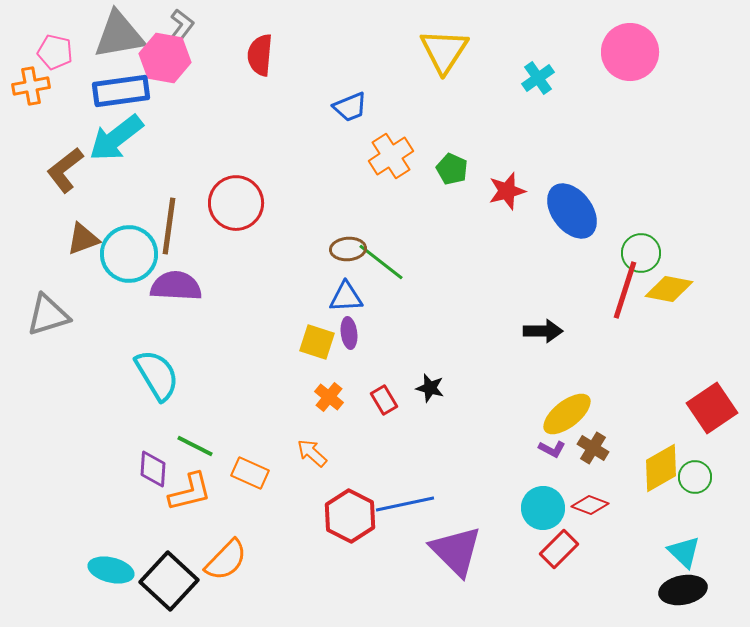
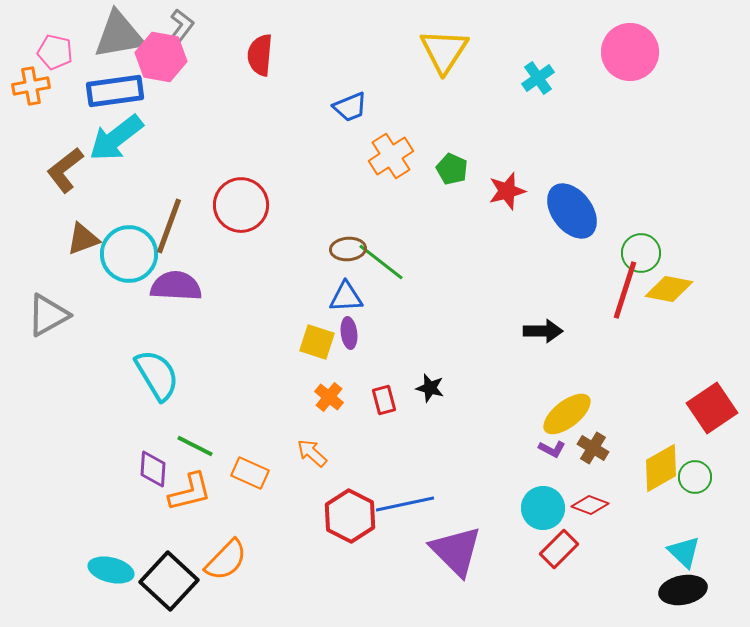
pink hexagon at (165, 58): moved 4 px left, 1 px up
blue rectangle at (121, 91): moved 6 px left
red circle at (236, 203): moved 5 px right, 2 px down
brown line at (169, 226): rotated 12 degrees clockwise
gray triangle at (48, 315): rotated 12 degrees counterclockwise
red rectangle at (384, 400): rotated 16 degrees clockwise
